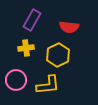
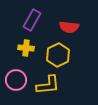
yellow cross: rotated 14 degrees clockwise
